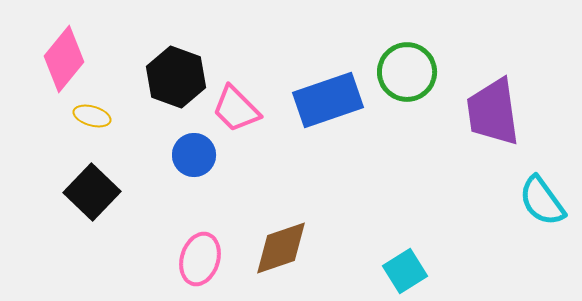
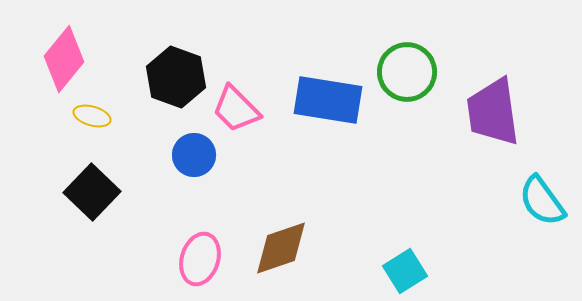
blue rectangle: rotated 28 degrees clockwise
